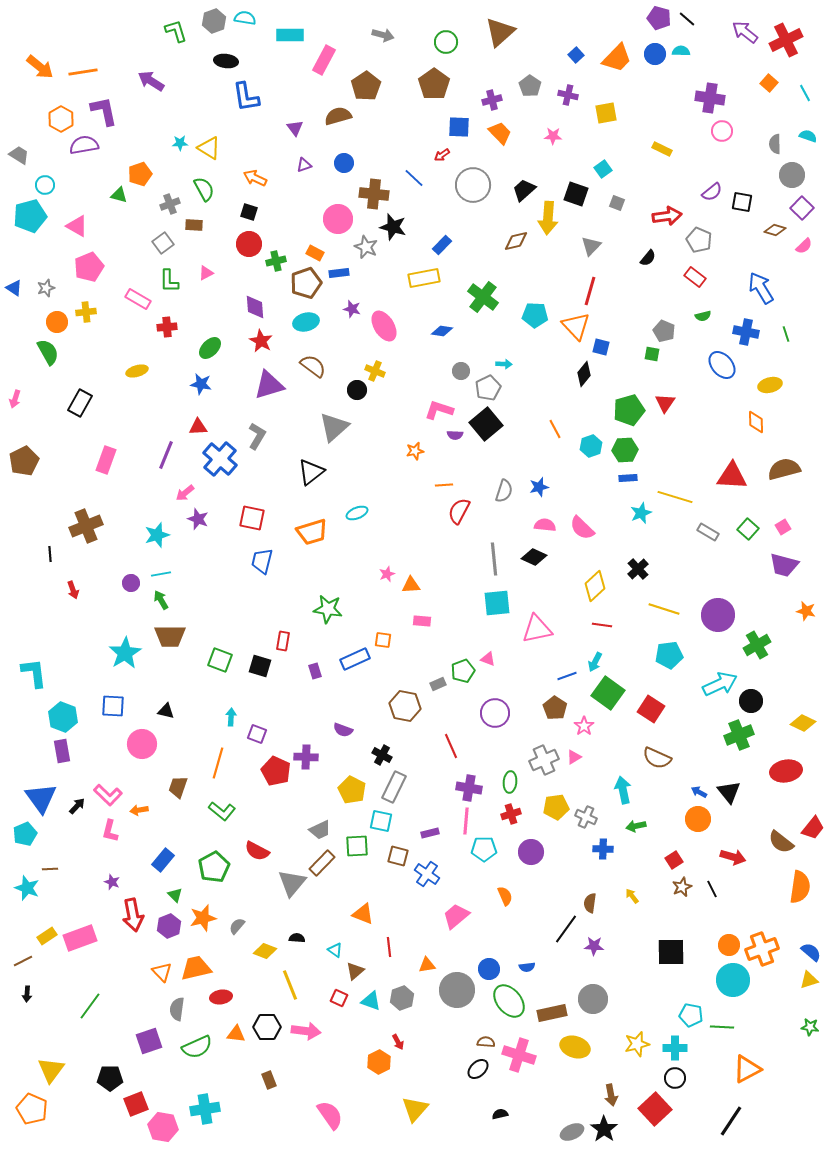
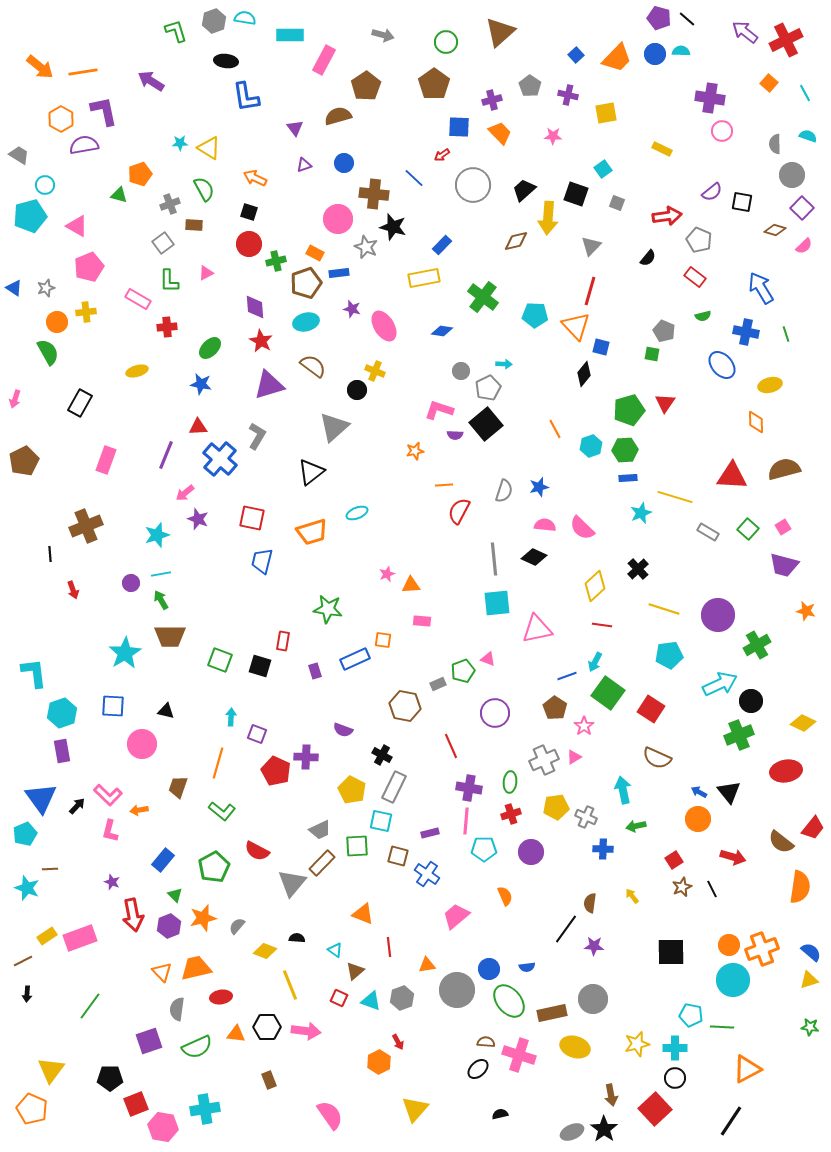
cyan hexagon at (63, 717): moved 1 px left, 4 px up; rotated 20 degrees clockwise
